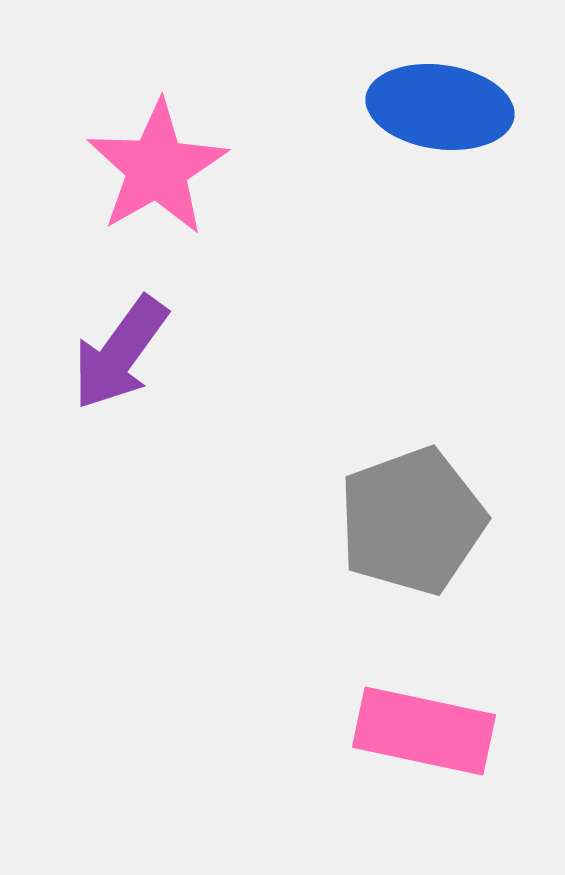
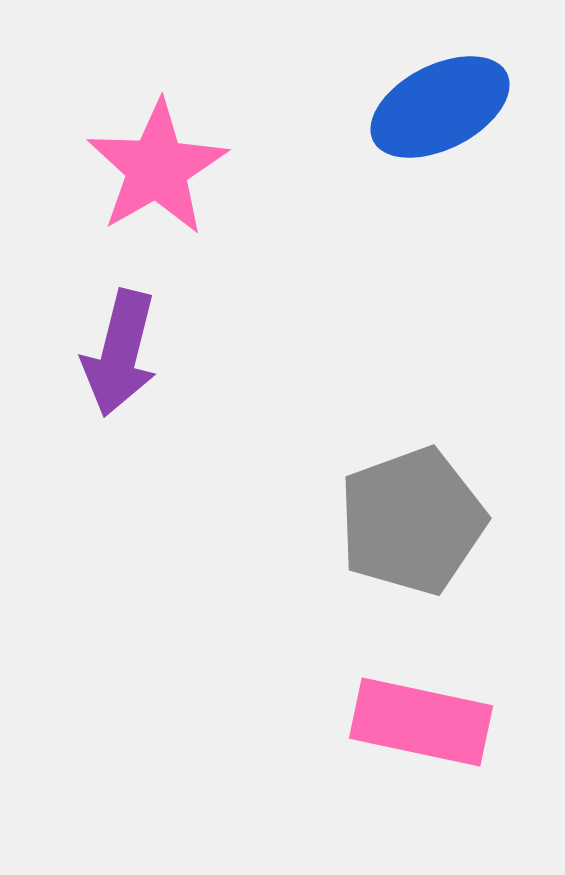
blue ellipse: rotated 35 degrees counterclockwise
purple arrow: rotated 22 degrees counterclockwise
pink rectangle: moved 3 px left, 9 px up
